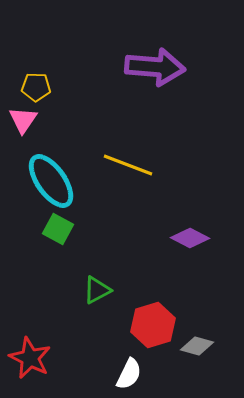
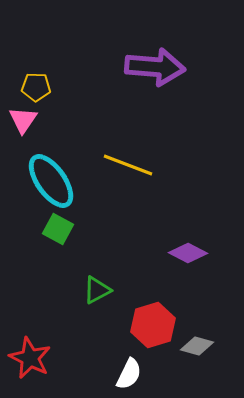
purple diamond: moved 2 px left, 15 px down
